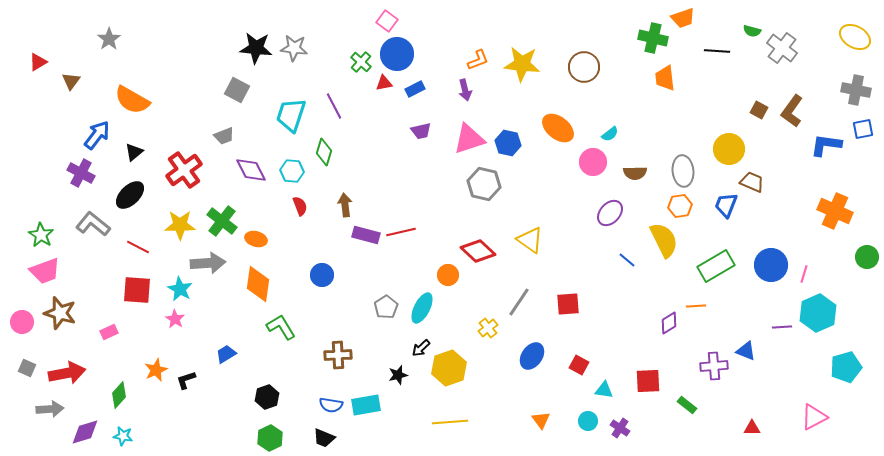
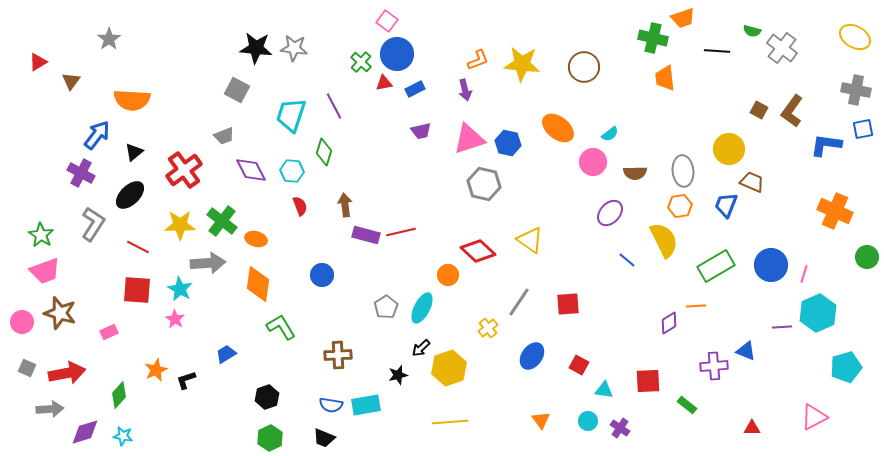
orange semicircle at (132, 100): rotated 27 degrees counterclockwise
gray L-shape at (93, 224): rotated 84 degrees clockwise
